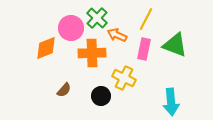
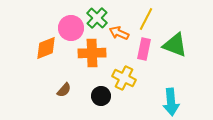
orange arrow: moved 2 px right, 2 px up
